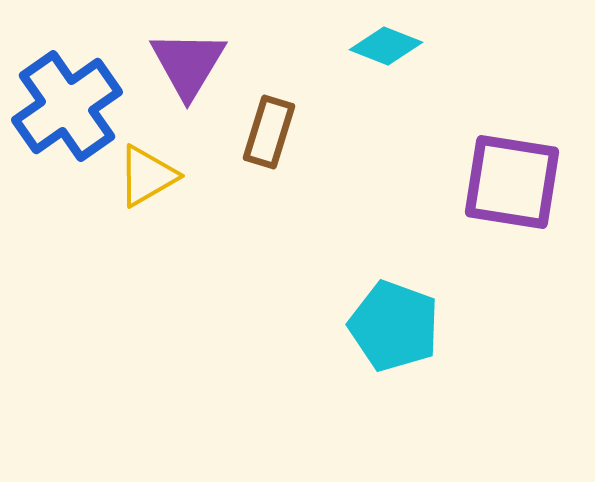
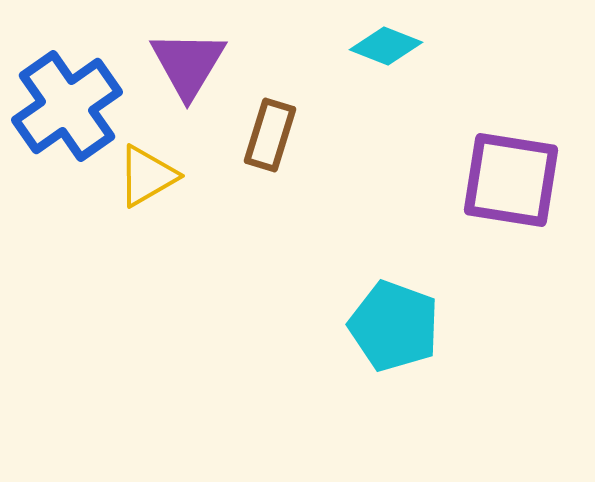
brown rectangle: moved 1 px right, 3 px down
purple square: moved 1 px left, 2 px up
